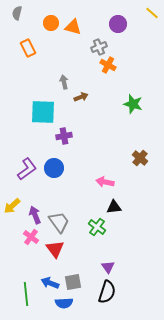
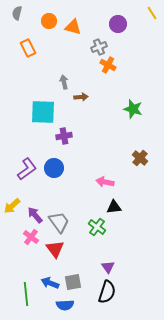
yellow line: rotated 16 degrees clockwise
orange circle: moved 2 px left, 2 px up
brown arrow: rotated 16 degrees clockwise
green star: moved 5 px down
purple arrow: rotated 18 degrees counterclockwise
blue semicircle: moved 1 px right, 2 px down
